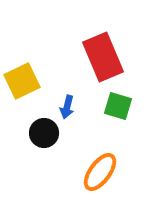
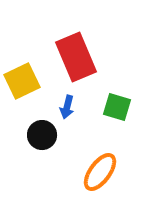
red rectangle: moved 27 px left
green square: moved 1 px left, 1 px down
black circle: moved 2 px left, 2 px down
